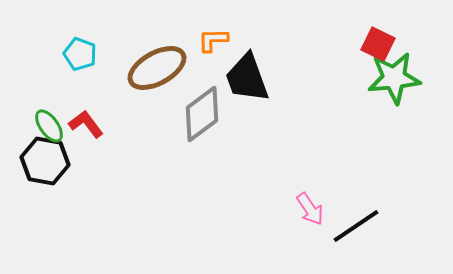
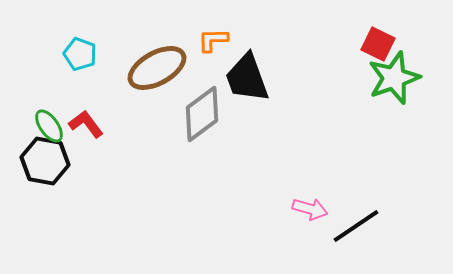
green star: rotated 14 degrees counterclockwise
pink arrow: rotated 40 degrees counterclockwise
